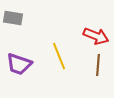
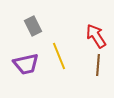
gray rectangle: moved 20 px right, 8 px down; rotated 54 degrees clockwise
red arrow: rotated 145 degrees counterclockwise
purple trapezoid: moved 7 px right; rotated 32 degrees counterclockwise
